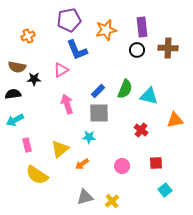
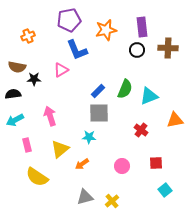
cyan triangle: rotated 36 degrees counterclockwise
pink arrow: moved 17 px left, 12 px down
yellow semicircle: moved 2 px down
